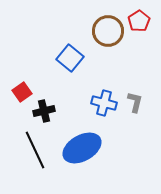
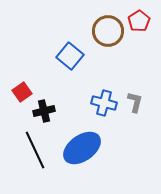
blue square: moved 2 px up
blue ellipse: rotated 6 degrees counterclockwise
